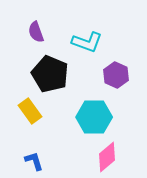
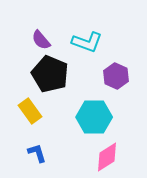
purple semicircle: moved 5 px right, 8 px down; rotated 20 degrees counterclockwise
purple hexagon: moved 1 px down
pink diamond: rotated 8 degrees clockwise
blue L-shape: moved 3 px right, 8 px up
